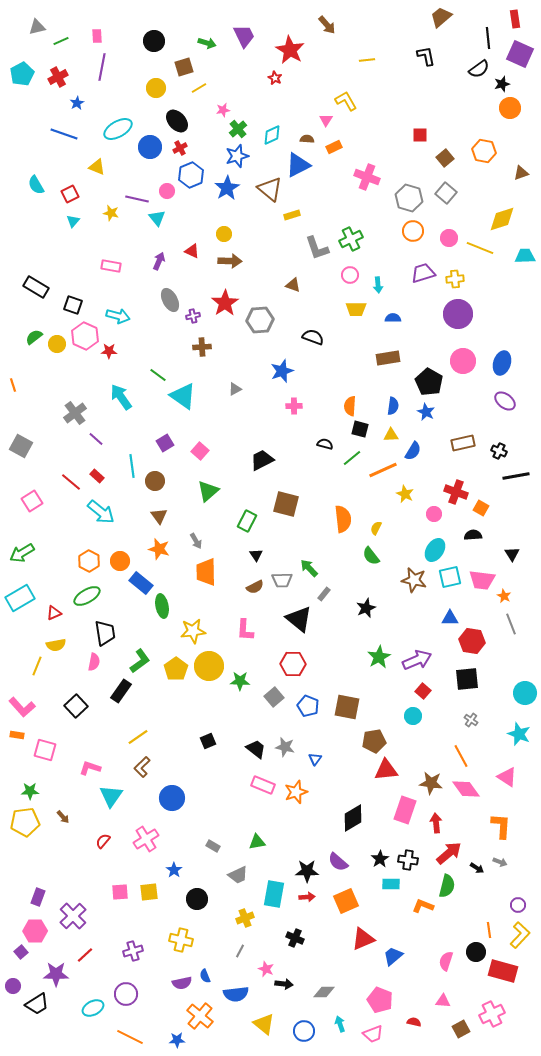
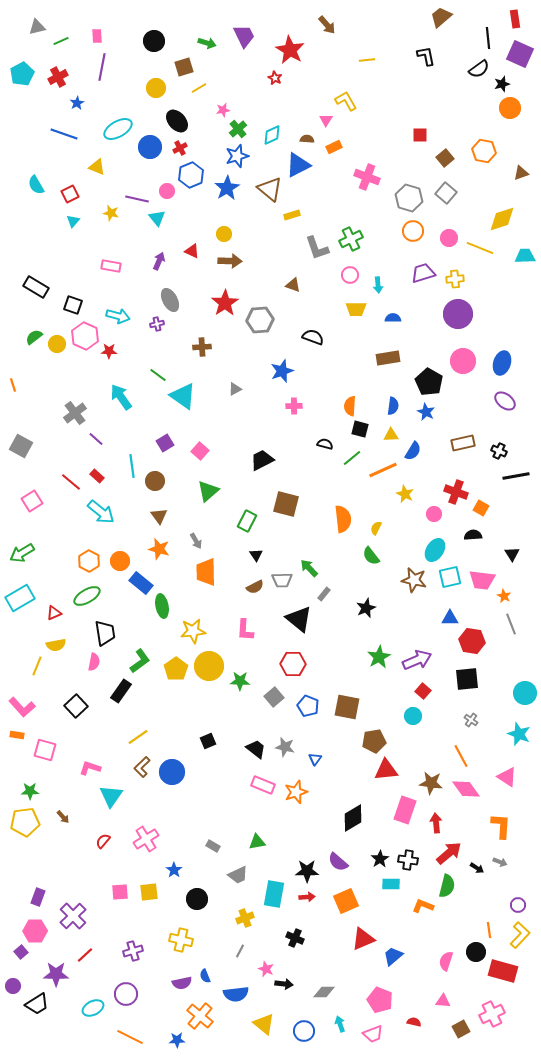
purple cross at (193, 316): moved 36 px left, 8 px down
blue circle at (172, 798): moved 26 px up
